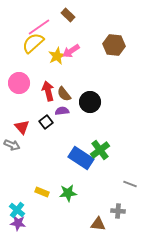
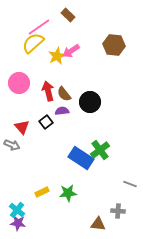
yellow rectangle: rotated 48 degrees counterclockwise
